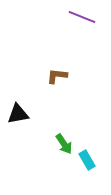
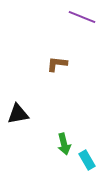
brown L-shape: moved 12 px up
green arrow: rotated 20 degrees clockwise
